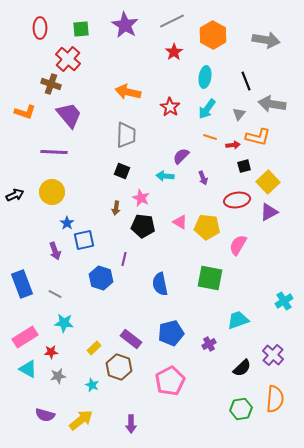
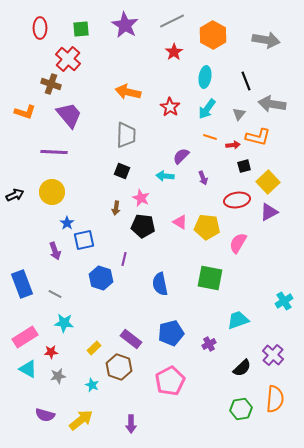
pink semicircle at (238, 245): moved 2 px up
